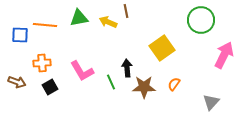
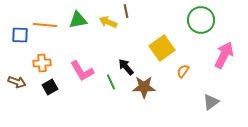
green triangle: moved 1 px left, 2 px down
black arrow: moved 1 px left, 1 px up; rotated 36 degrees counterclockwise
orange semicircle: moved 9 px right, 13 px up
gray triangle: rotated 12 degrees clockwise
